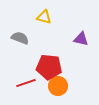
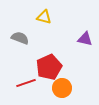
purple triangle: moved 4 px right
red pentagon: rotated 30 degrees counterclockwise
orange circle: moved 4 px right, 2 px down
